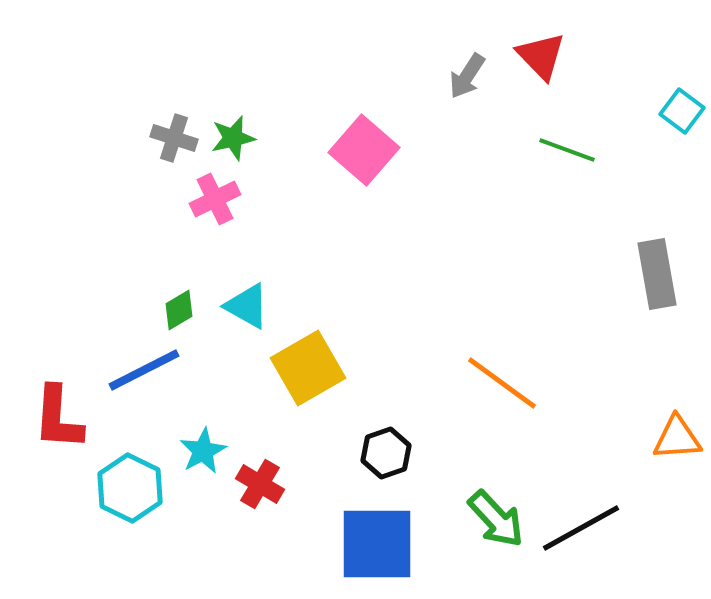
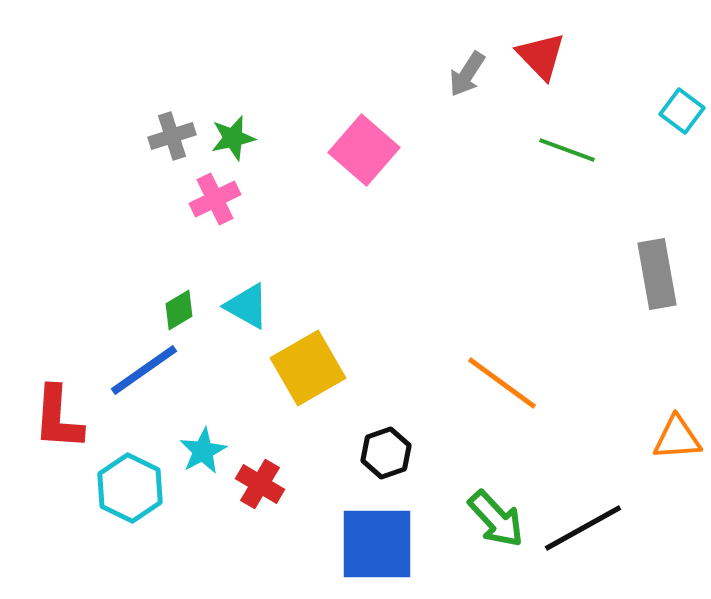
gray arrow: moved 2 px up
gray cross: moved 2 px left, 2 px up; rotated 36 degrees counterclockwise
blue line: rotated 8 degrees counterclockwise
black line: moved 2 px right
